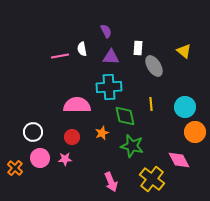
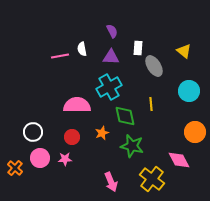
purple semicircle: moved 6 px right
cyan cross: rotated 25 degrees counterclockwise
cyan circle: moved 4 px right, 16 px up
